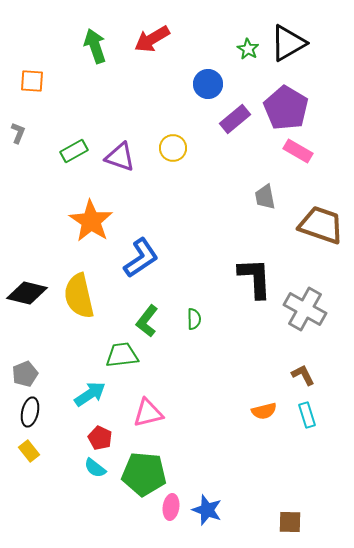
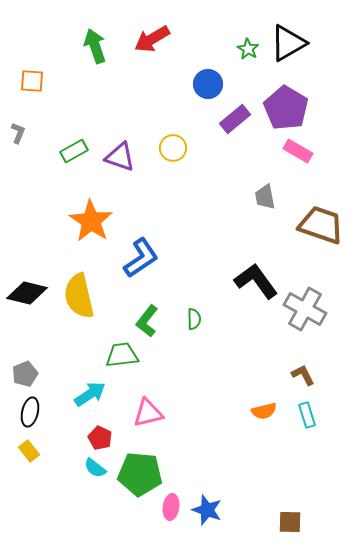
black L-shape: moved 1 px right, 3 px down; rotated 33 degrees counterclockwise
green pentagon: moved 4 px left
